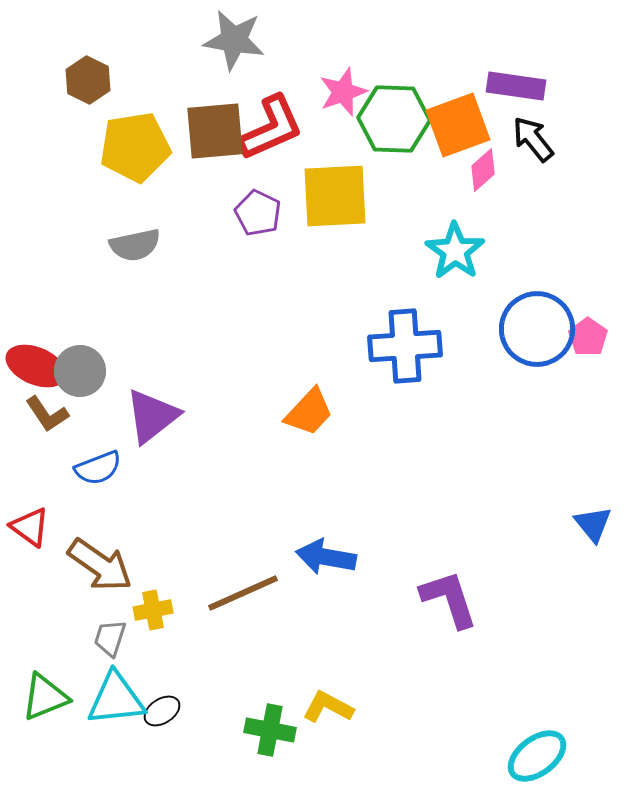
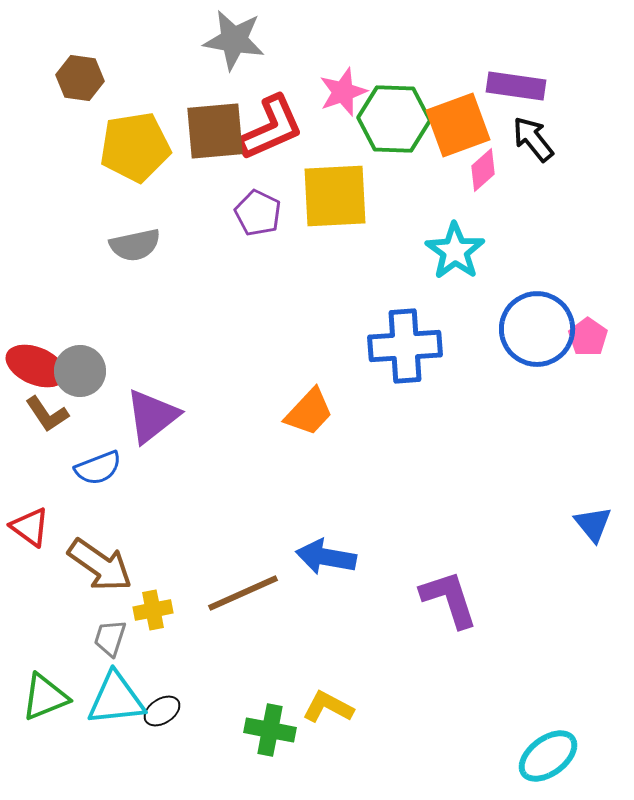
brown hexagon: moved 8 px left, 2 px up; rotated 18 degrees counterclockwise
cyan ellipse: moved 11 px right
